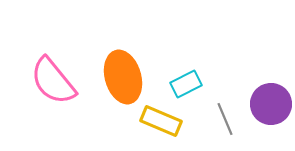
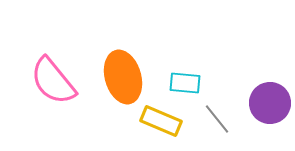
cyan rectangle: moved 1 px left, 1 px up; rotated 32 degrees clockwise
purple circle: moved 1 px left, 1 px up
gray line: moved 8 px left; rotated 16 degrees counterclockwise
